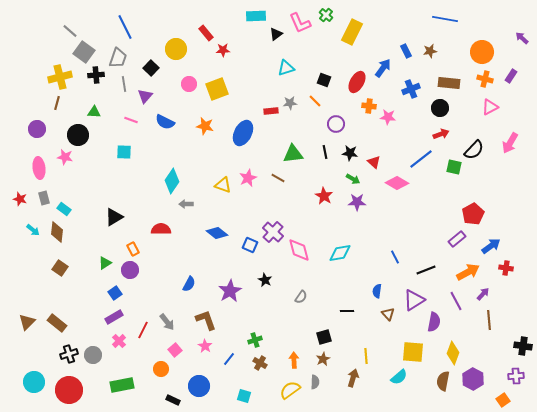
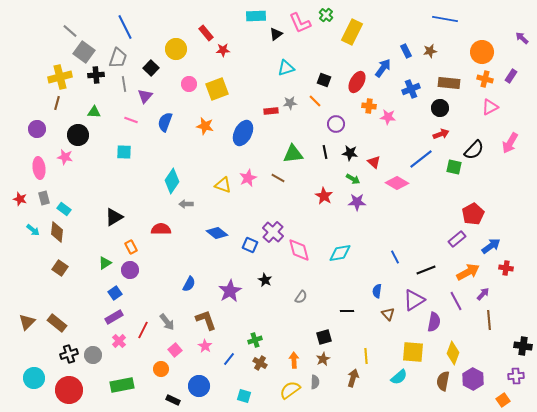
blue semicircle at (165, 122): rotated 84 degrees clockwise
orange rectangle at (133, 249): moved 2 px left, 2 px up
cyan circle at (34, 382): moved 4 px up
